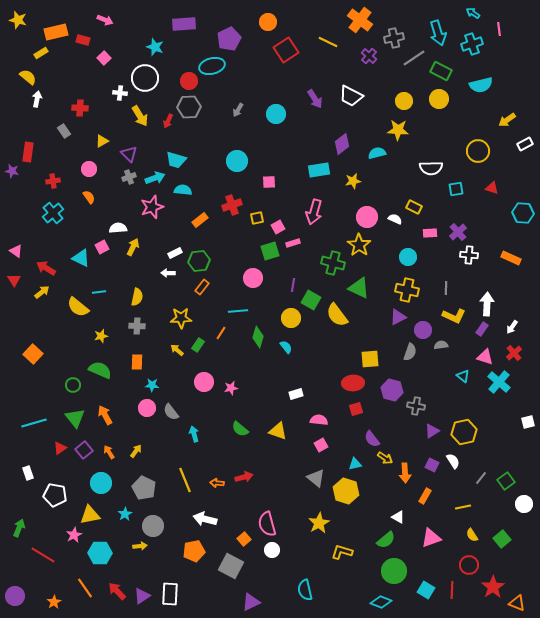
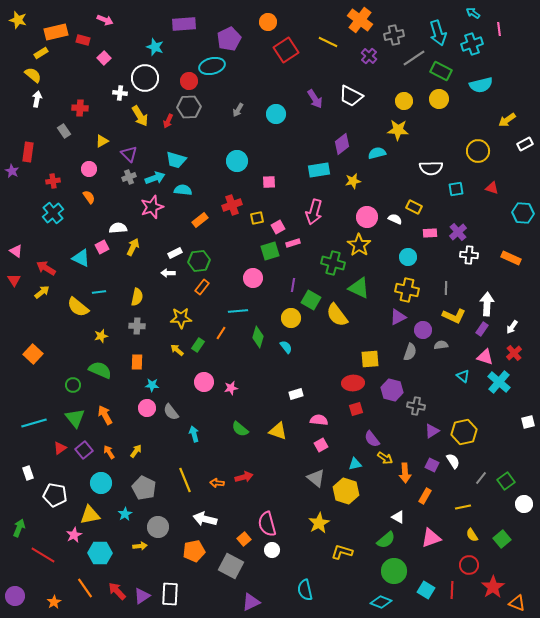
gray cross at (394, 38): moved 3 px up
yellow semicircle at (28, 77): moved 5 px right, 2 px up
purple star at (12, 171): rotated 16 degrees clockwise
gray circle at (153, 526): moved 5 px right, 1 px down
